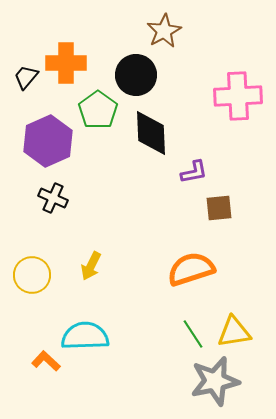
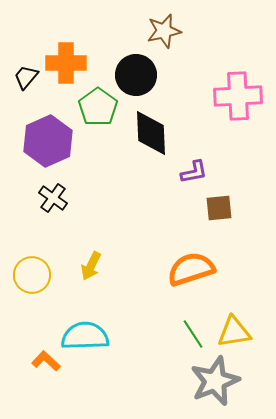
brown star: rotated 16 degrees clockwise
green pentagon: moved 3 px up
black cross: rotated 12 degrees clockwise
gray star: rotated 9 degrees counterclockwise
